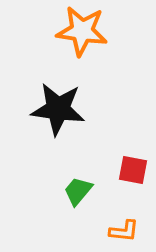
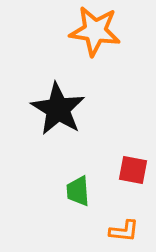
orange star: moved 13 px right
black star: rotated 24 degrees clockwise
green trapezoid: rotated 44 degrees counterclockwise
